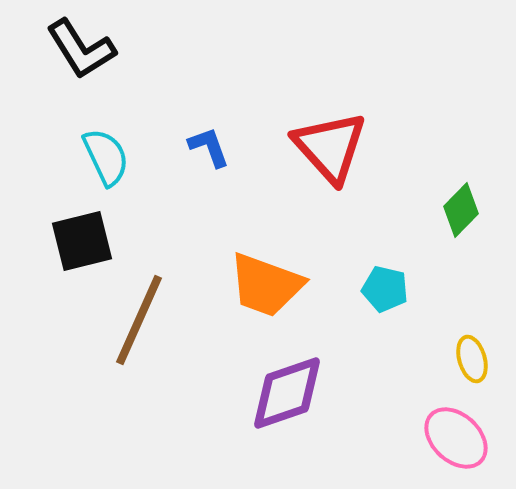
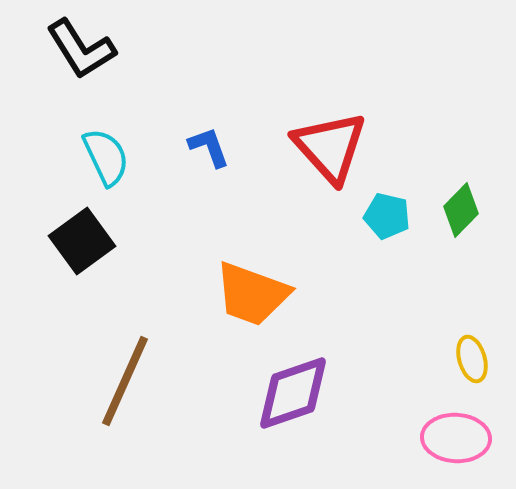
black square: rotated 22 degrees counterclockwise
orange trapezoid: moved 14 px left, 9 px down
cyan pentagon: moved 2 px right, 73 px up
brown line: moved 14 px left, 61 px down
purple diamond: moved 6 px right
pink ellipse: rotated 40 degrees counterclockwise
